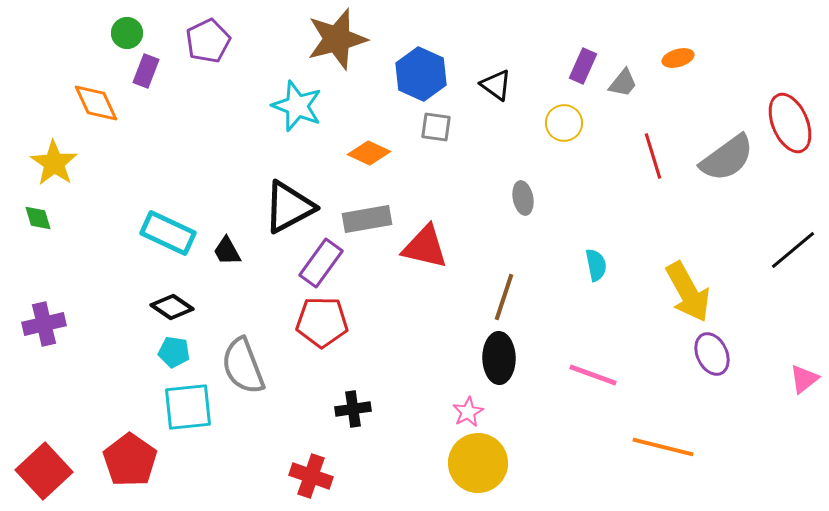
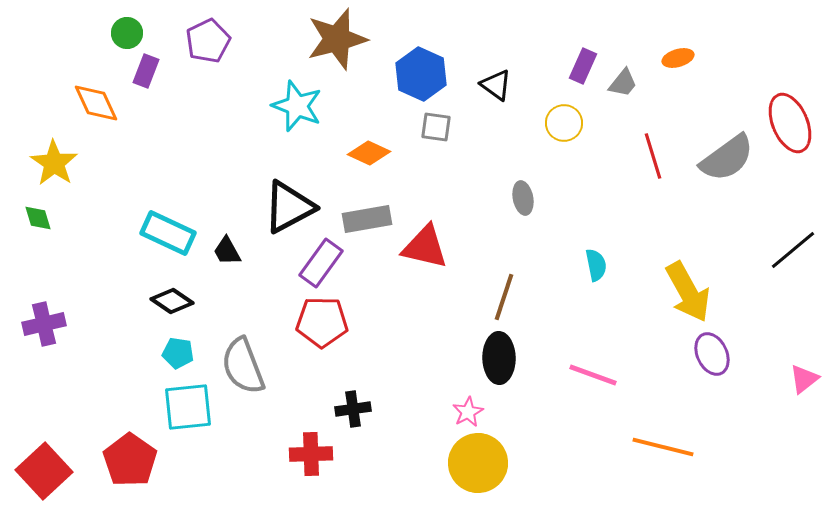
black diamond at (172, 307): moved 6 px up
cyan pentagon at (174, 352): moved 4 px right, 1 px down
red cross at (311, 476): moved 22 px up; rotated 21 degrees counterclockwise
